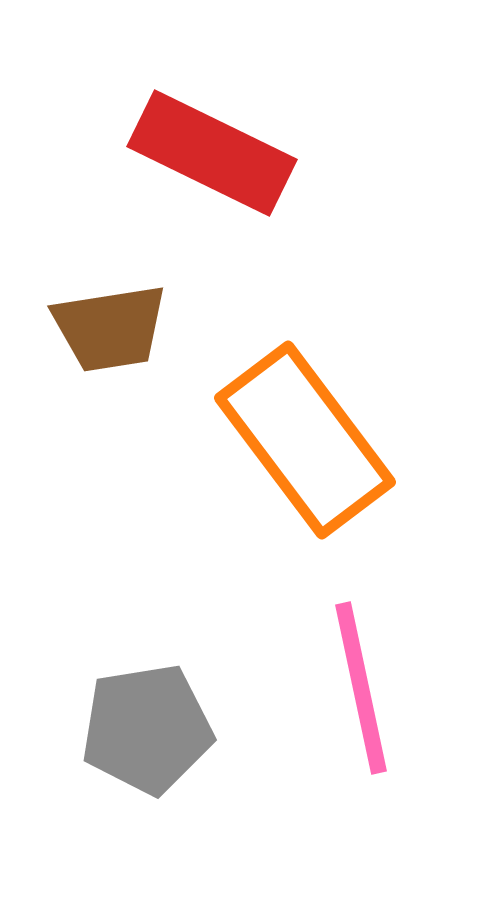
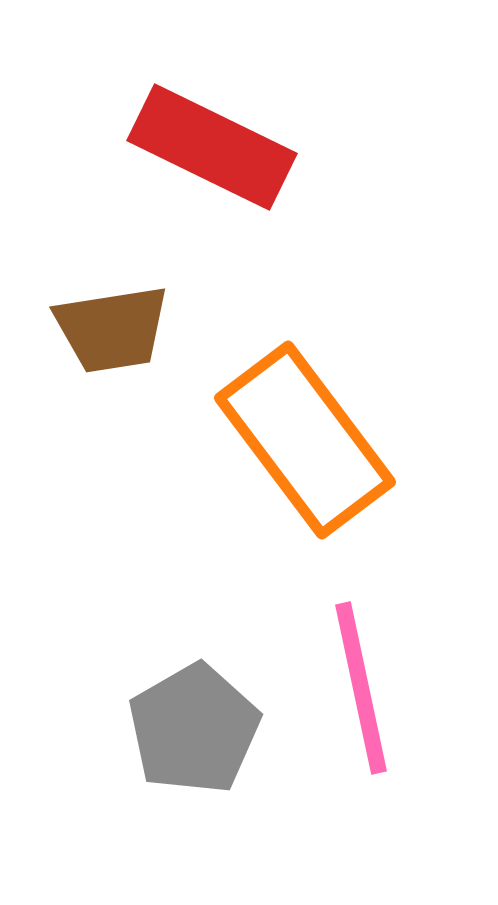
red rectangle: moved 6 px up
brown trapezoid: moved 2 px right, 1 px down
gray pentagon: moved 47 px right; rotated 21 degrees counterclockwise
